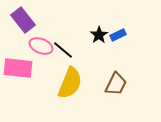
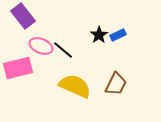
purple rectangle: moved 4 px up
pink rectangle: rotated 20 degrees counterclockwise
yellow semicircle: moved 5 px right, 3 px down; rotated 88 degrees counterclockwise
